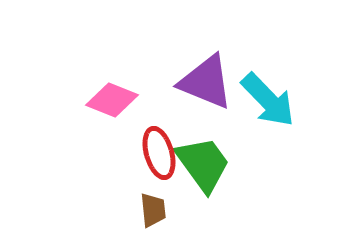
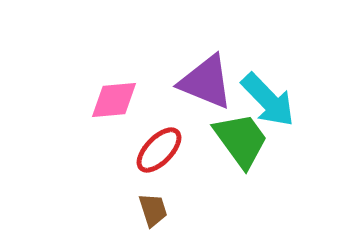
pink diamond: moved 2 px right; rotated 27 degrees counterclockwise
red ellipse: moved 3 px up; rotated 60 degrees clockwise
green trapezoid: moved 38 px right, 24 px up
brown trapezoid: rotated 12 degrees counterclockwise
